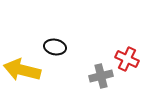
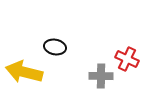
yellow arrow: moved 2 px right, 2 px down
gray cross: rotated 15 degrees clockwise
